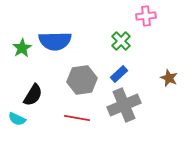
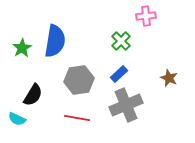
blue semicircle: rotated 80 degrees counterclockwise
gray hexagon: moved 3 px left
gray cross: moved 2 px right
